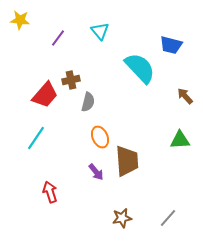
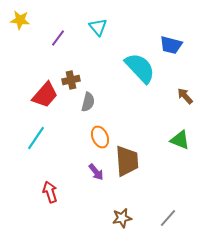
cyan triangle: moved 2 px left, 4 px up
green triangle: rotated 25 degrees clockwise
